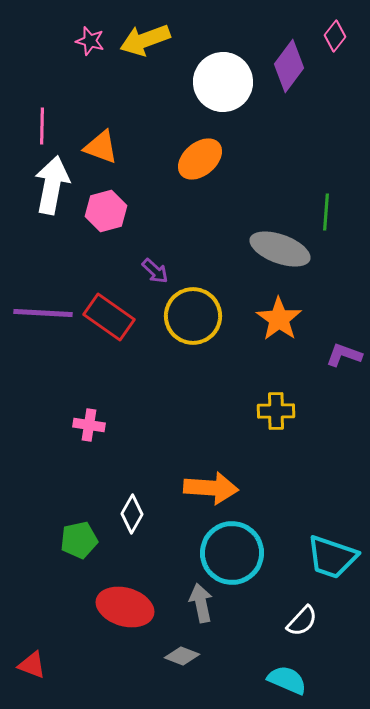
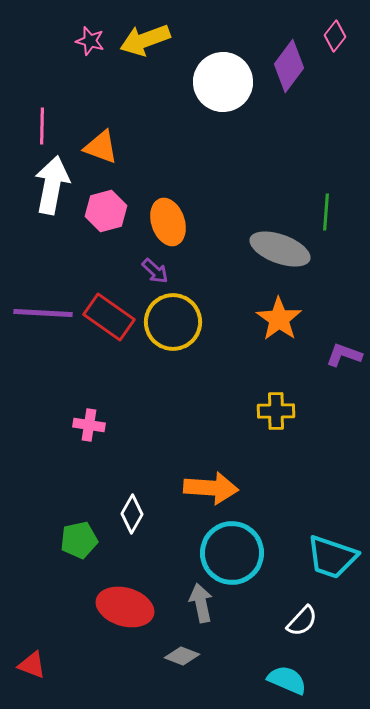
orange ellipse: moved 32 px left, 63 px down; rotated 69 degrees counterclockwise
yellow circle: moved 20 px left, 6 px down
